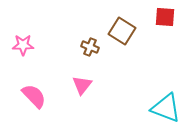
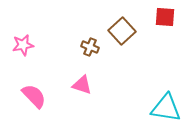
brown square: rotated 16 degrees clockwise
pink star: rotated 10 degrees counterclockwise
pink triangle: rotated 50 degrees counterclockwise
cyan triangle: rotated 12 degrees counterclockwise
